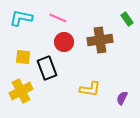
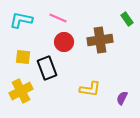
cyan L-shape: moved 2 px down
